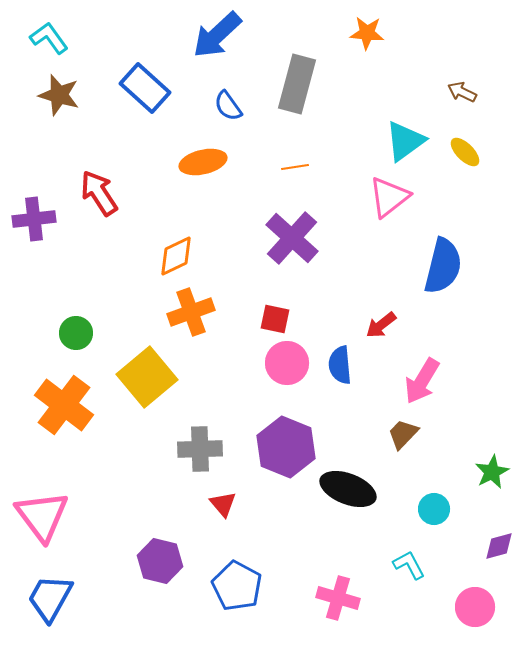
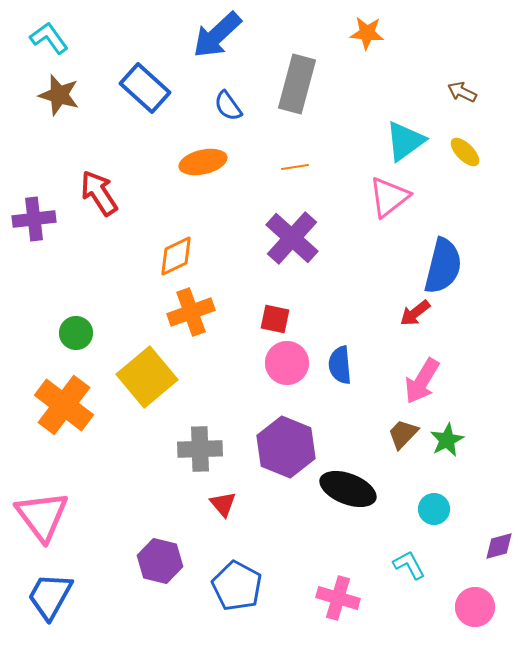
red arrow at (381, 325): moved 34 px right, 12 px up
green star at (492, 472): moved 45 px left, 32 px up
blue trapezoid at (50, 598): moved 2 px up
